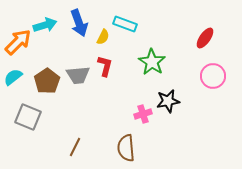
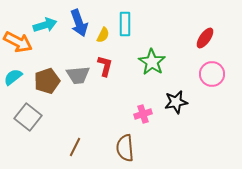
cyan rectangle: rotated 70 degrees clockwise
yellow semicircle: moved 2 px up
orange arrow: rotated 72 degrees clockwise
pink circle: moved 1 px left, 2 px up
brown pentagon: rotated 15 degrees clockwise
black star: moved 8 px right, 1 px down
gray square: rotated 16 degrees clockwise
brown semicircle: moved 1 px left
